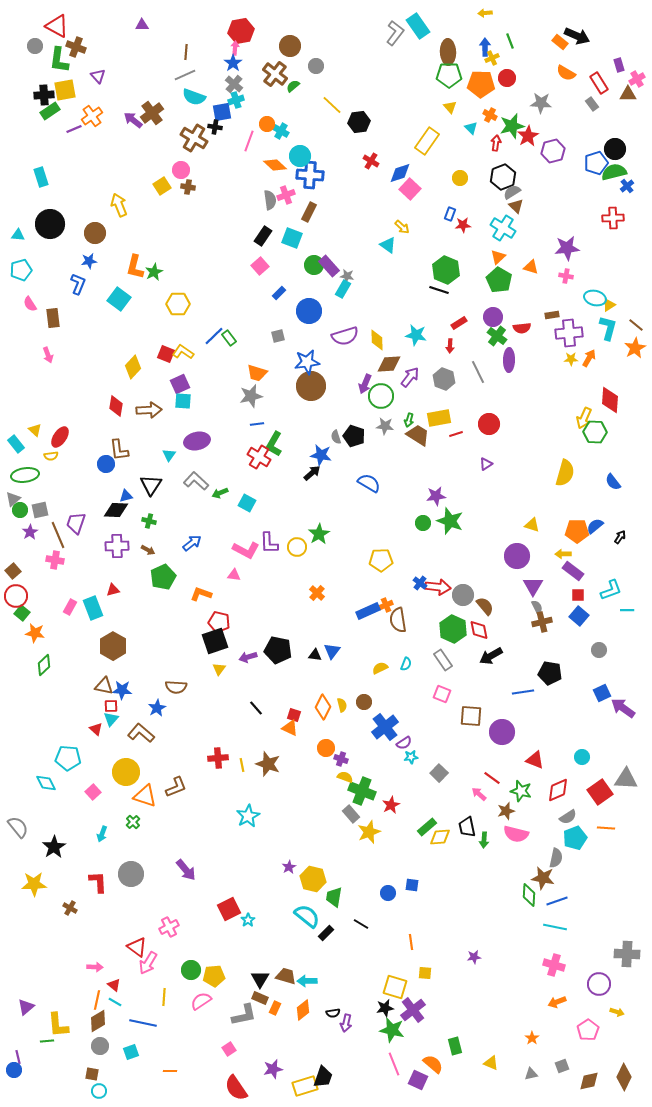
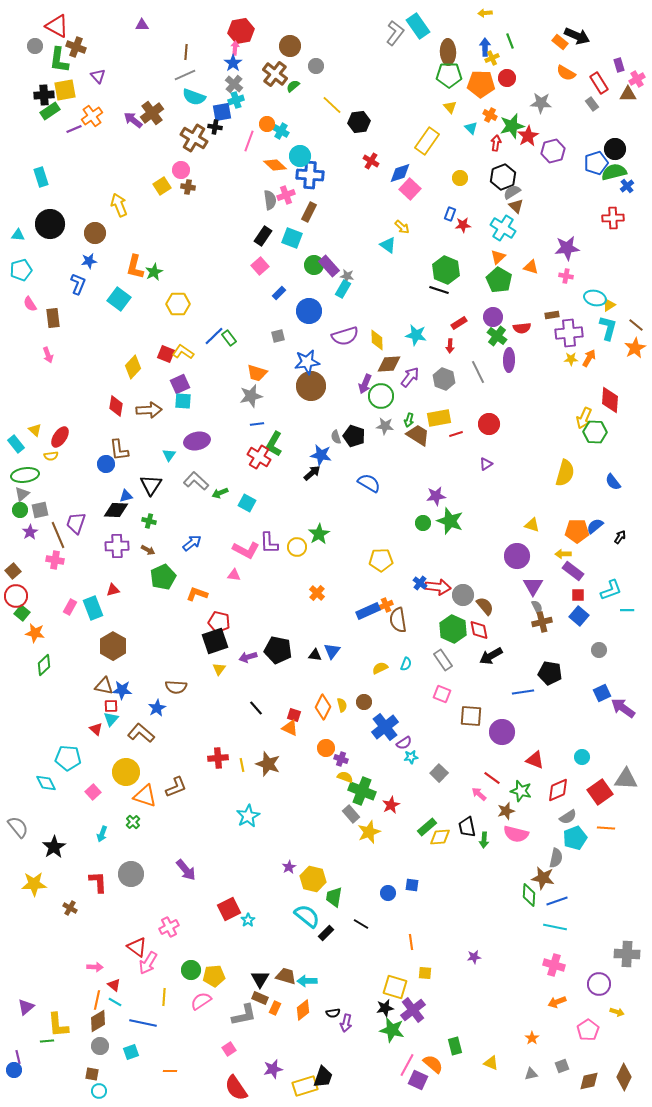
gray triangle at (13, 499): moved 9 px right, 5 px up
orange L-shape at (201, 594): moved 4 px left
pink line at (394, 1064): moved 13 px right, 1 px down; rotated 50 degrees clockwise
